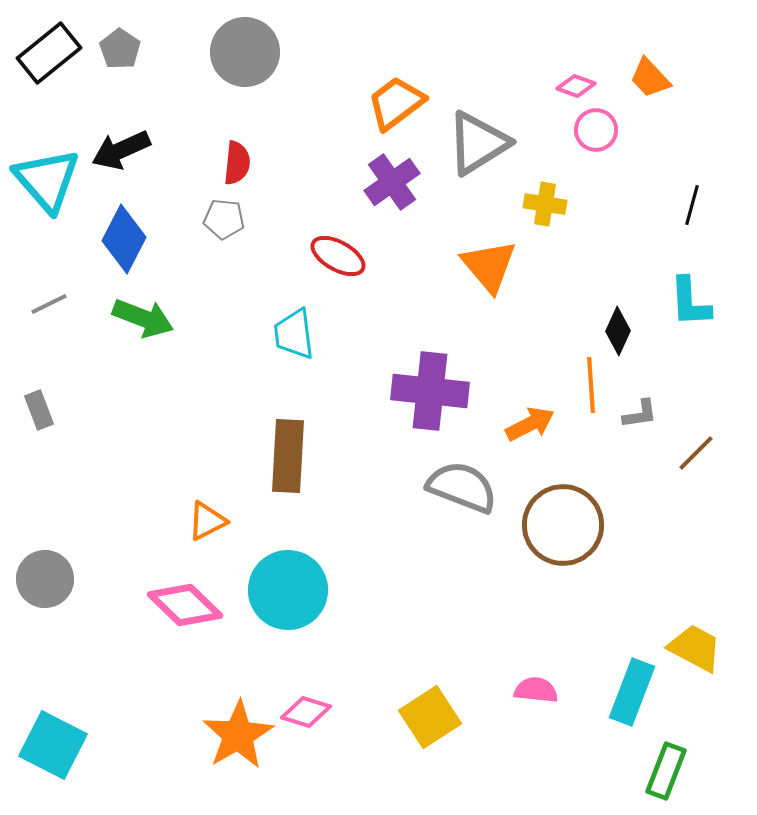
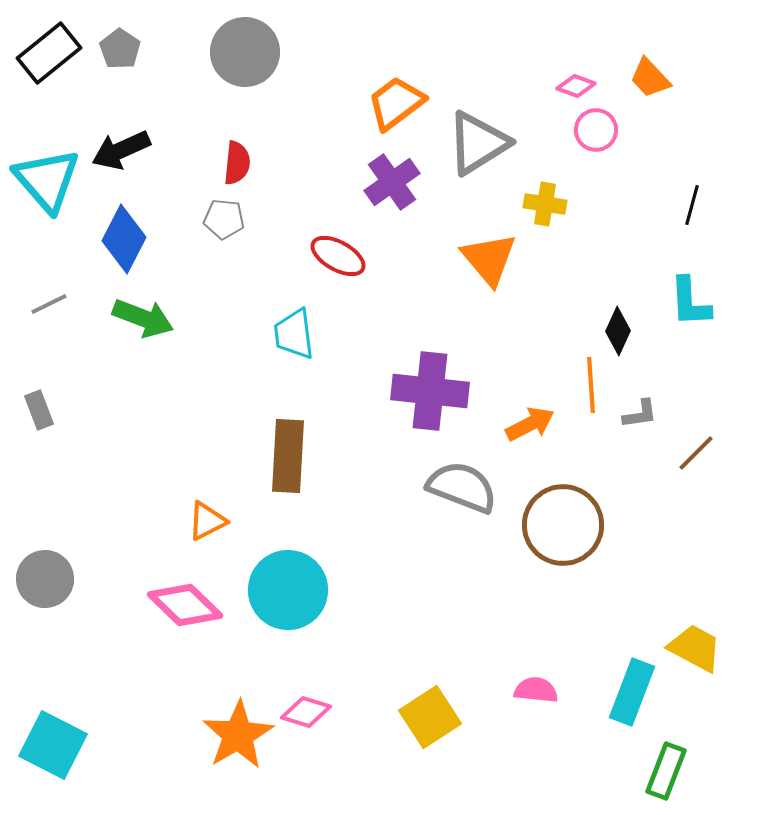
orange triangle at (489, 266): moved 7 px up
